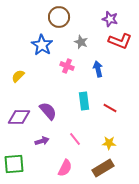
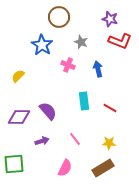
pink cross: moved 1 px right, 1 px up
